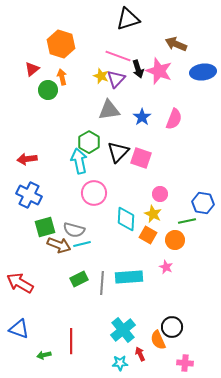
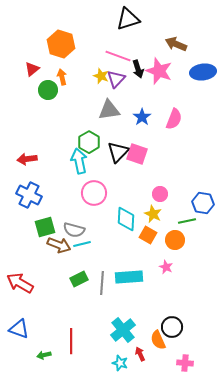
pink square at (141, 158): moved 4 px left, 4 px up
cyan star at (120, 363): rotated 21 degrees clockwise
